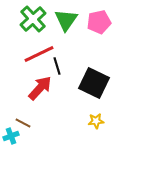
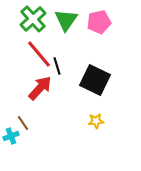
red line: rotated 76 degrees clockwise
black square: moved 1 px right, 3 px up
brown line: rotated 28 degrees clockwise
